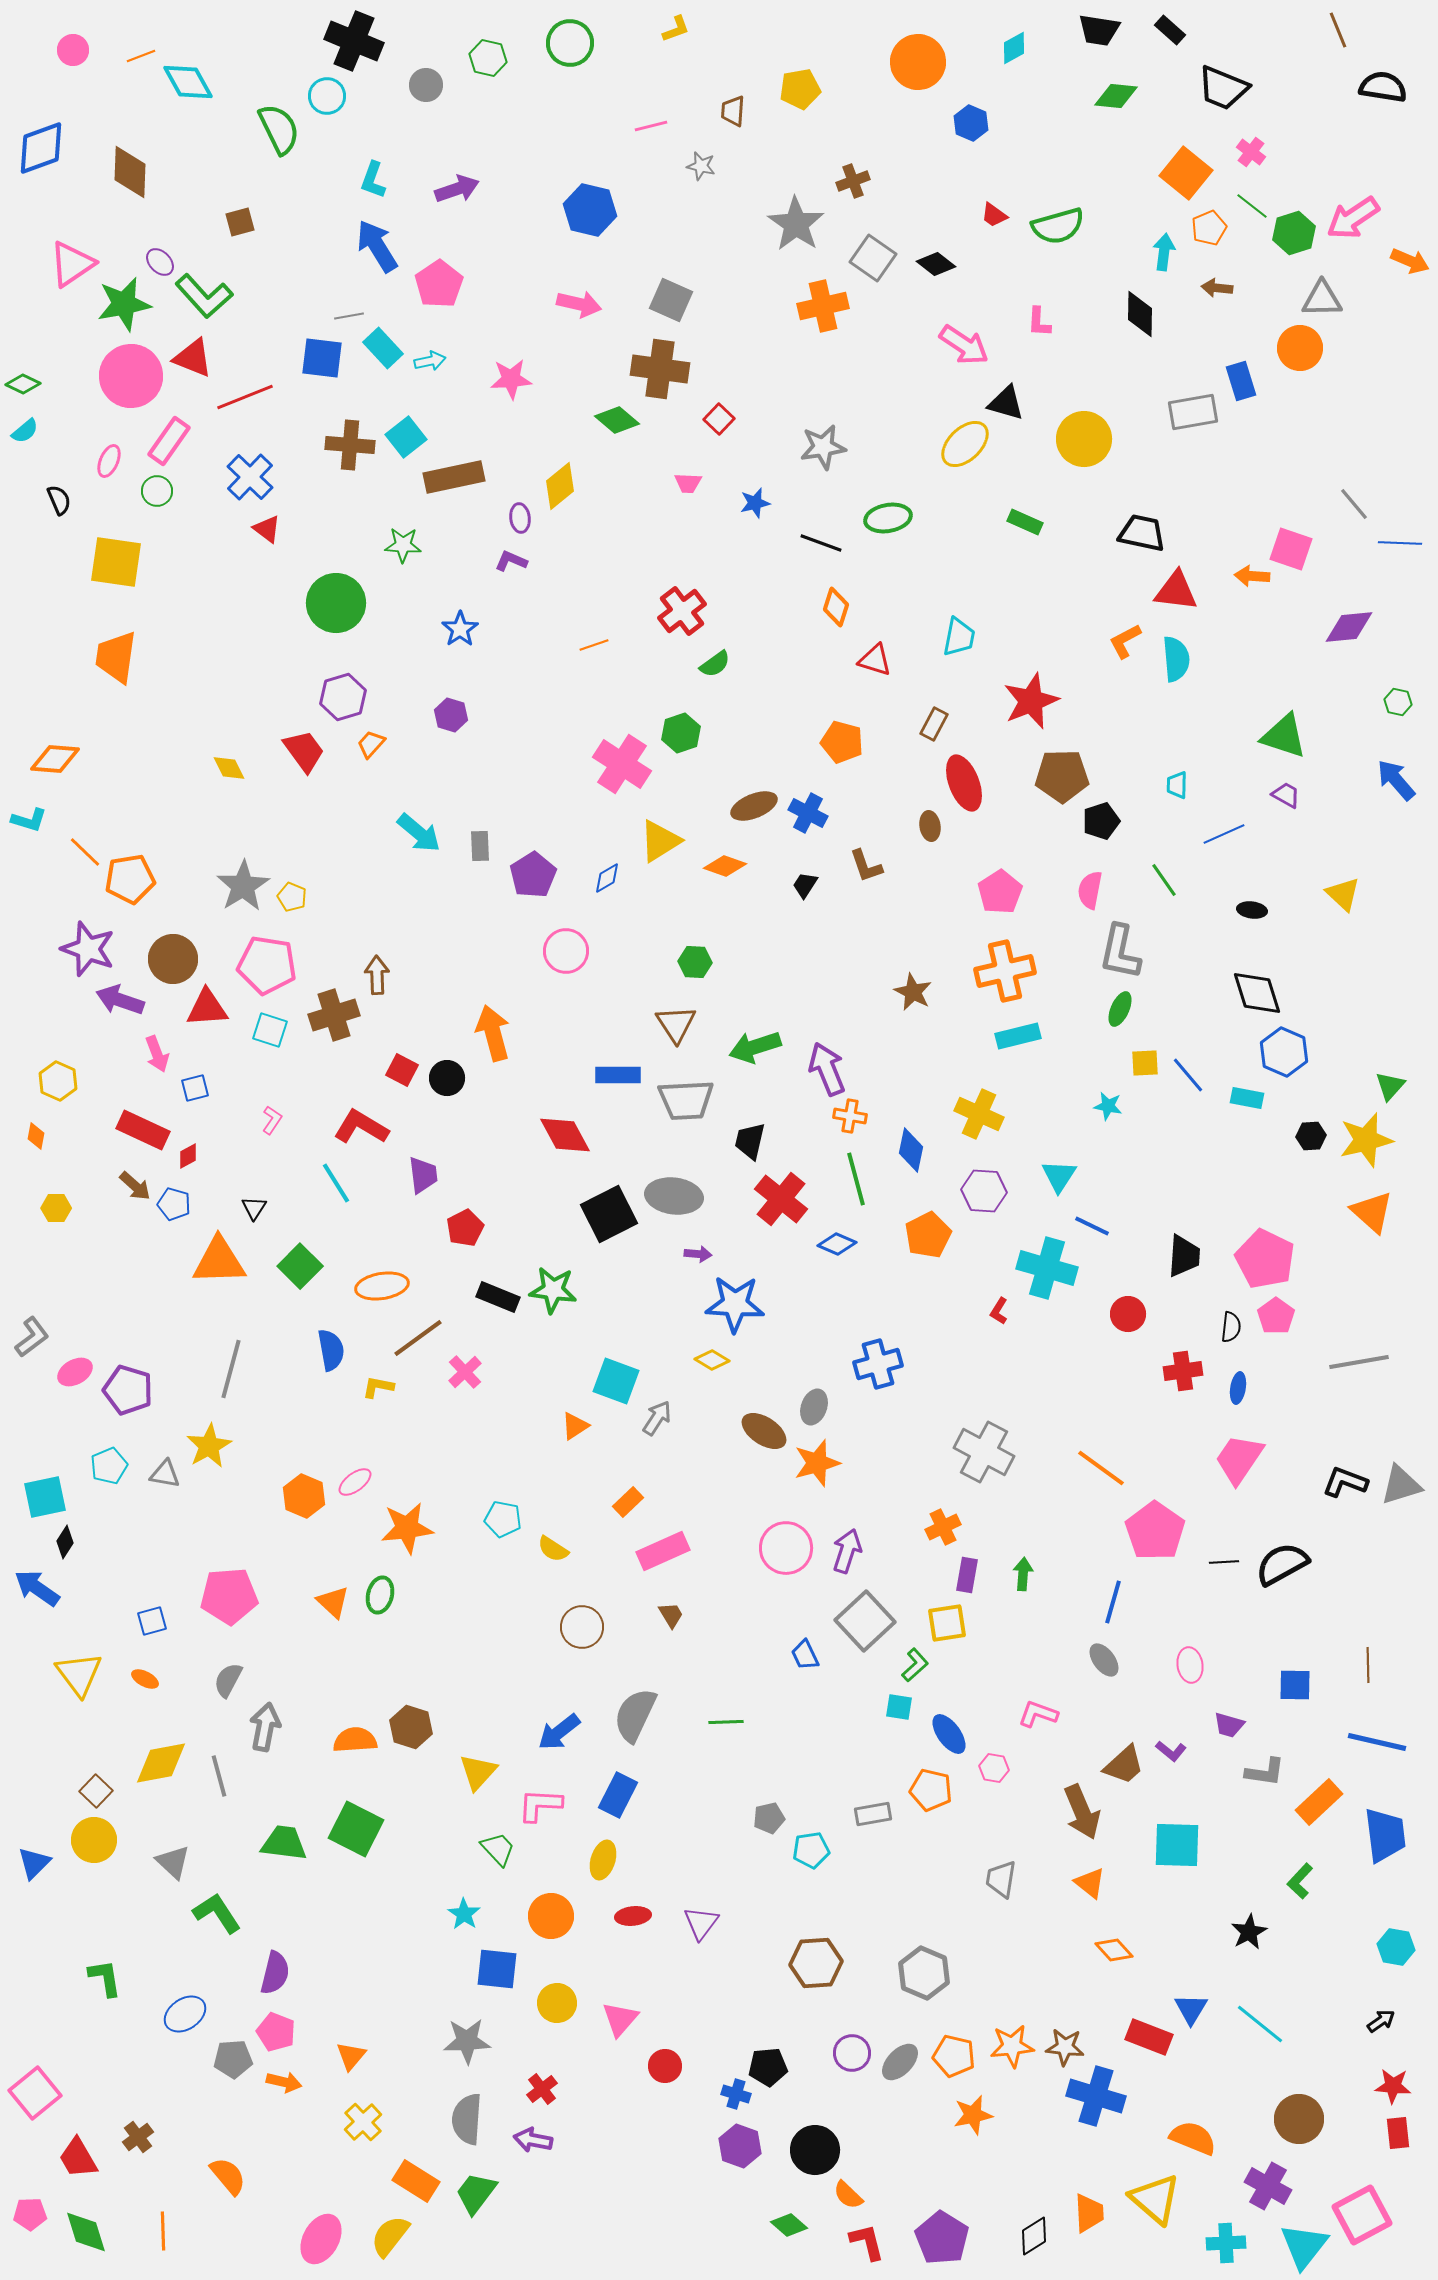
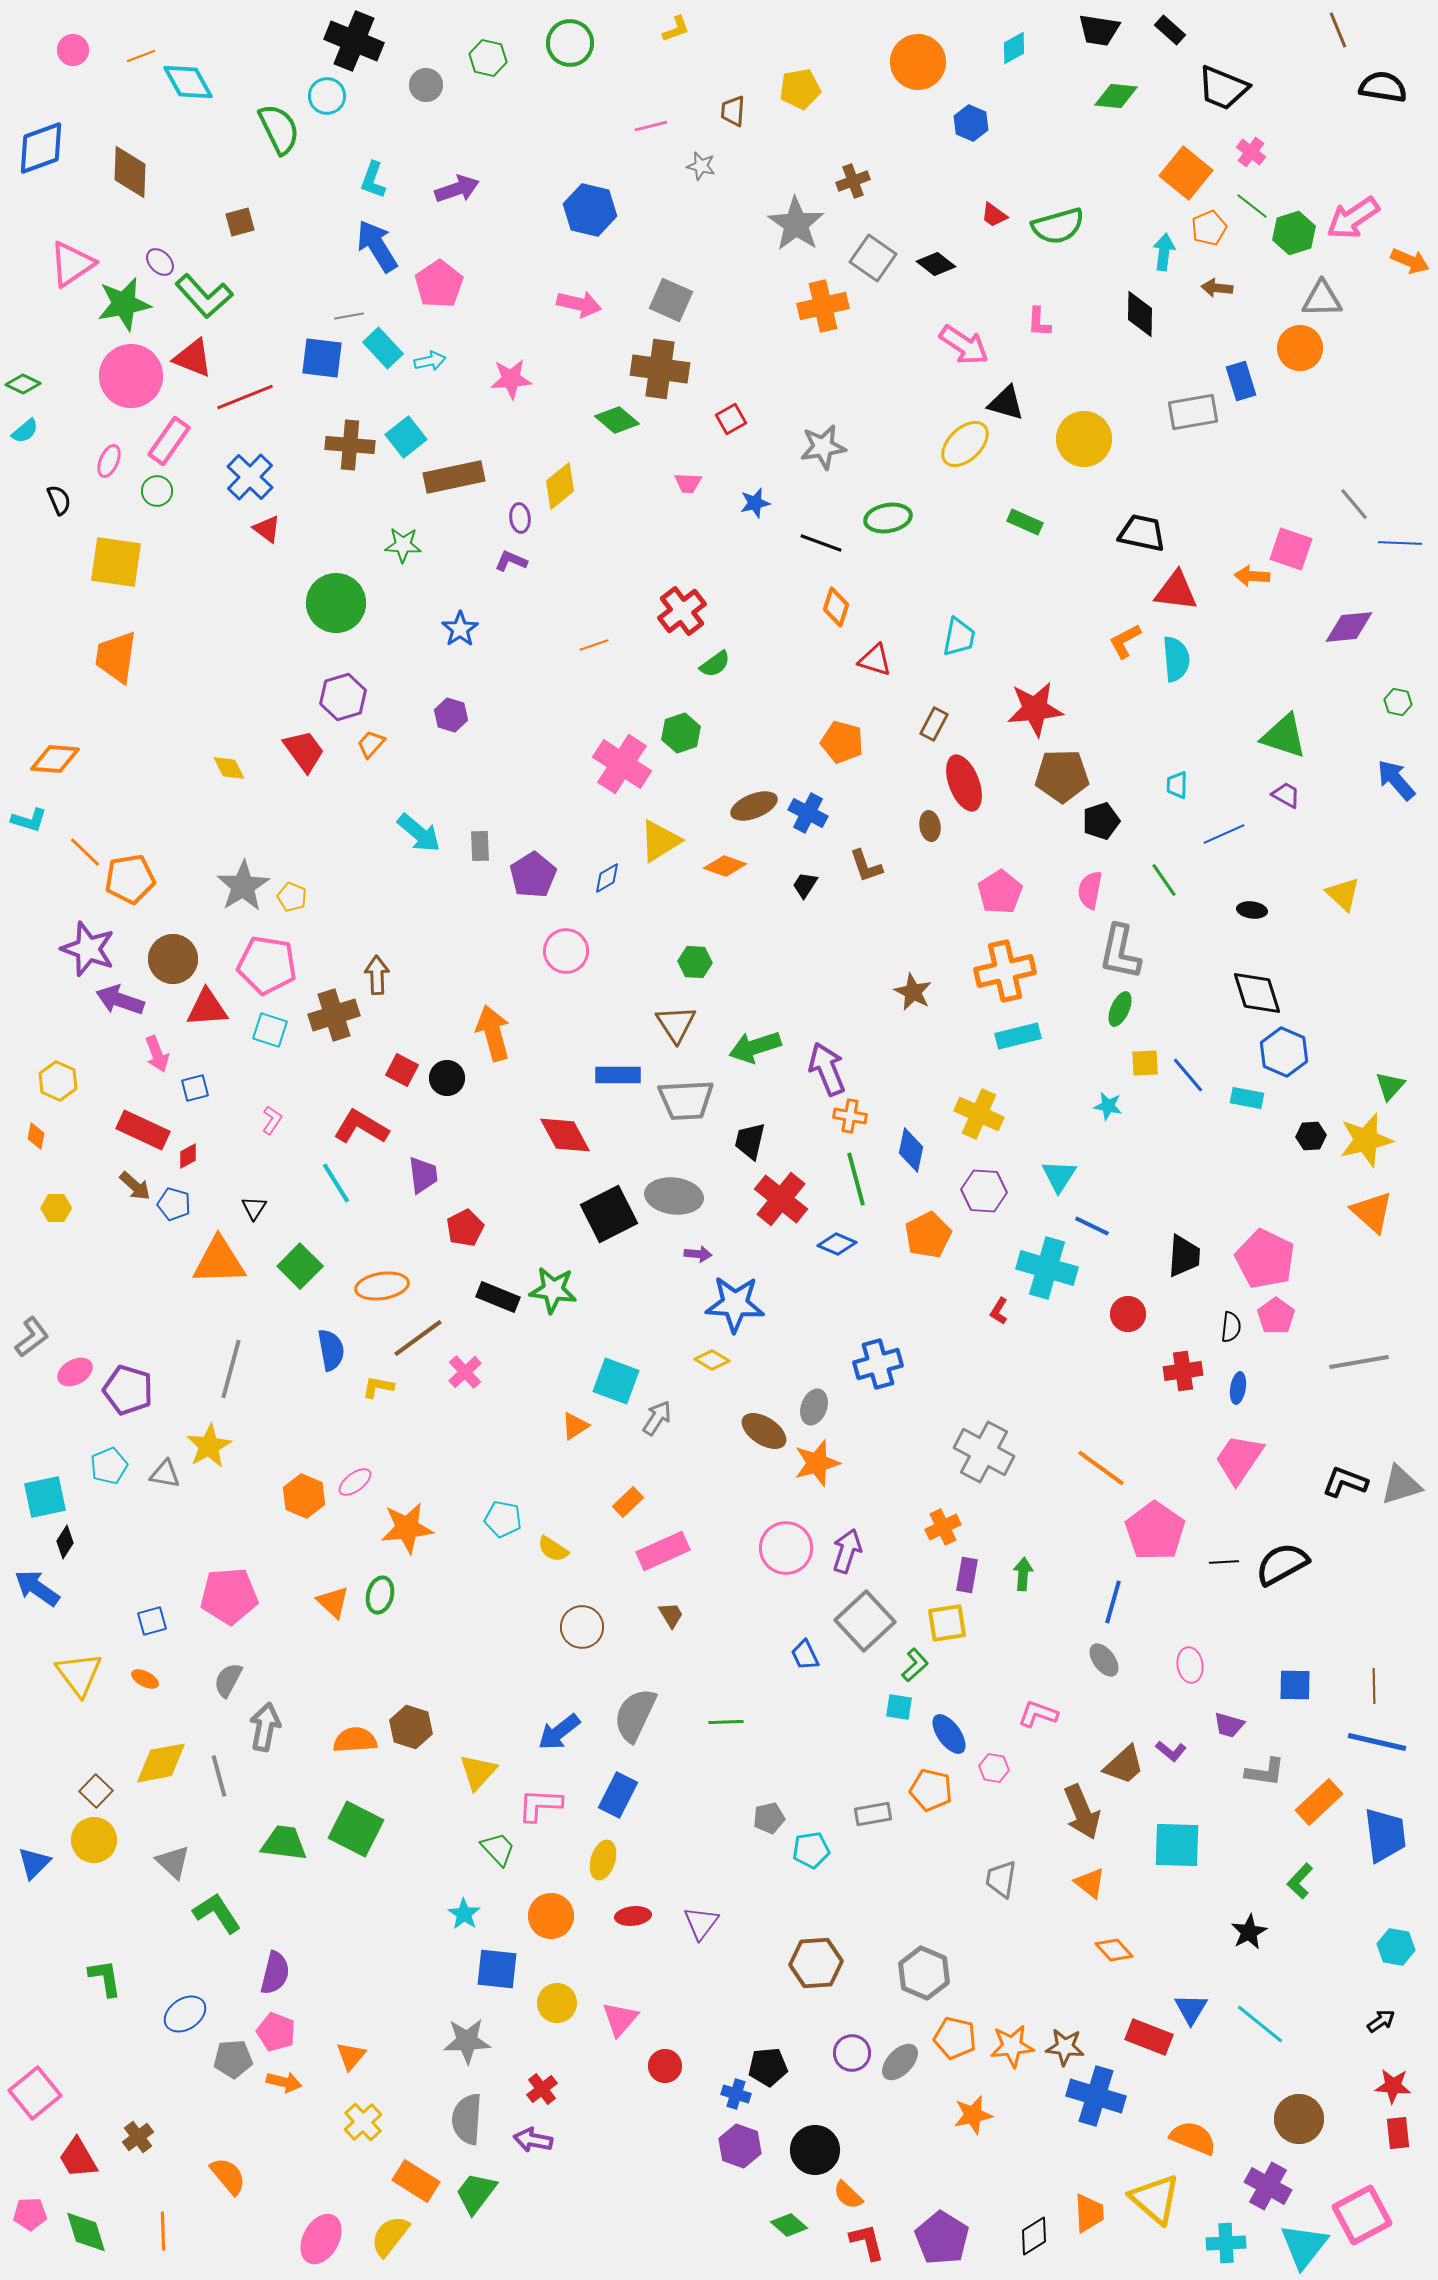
red square at (719, 419): moved 12 px right; rotated 16 degrees clockwise
red star at (1031, 701): moved 4 px right, 8 px down; rotated 16 degrees clockwise
brown line at (1368, 1665): moved 6 px right, 21 px down
orange pentagon at (954, 2056): moved 1 px right, 18 px up
